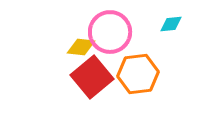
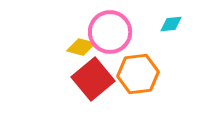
yellow diamond: rotated 8 degrees clockwise
red square: moved 1 px right, 2 px down
